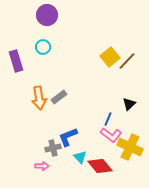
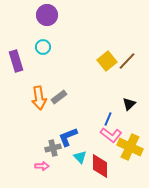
yellow square: moved 3 px left, 4 px down
red diamond: rotated 40 degrees clockwise
